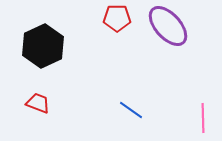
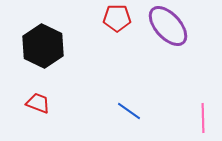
black hexagon: rotated 9 degrees counterclockwise
blue line: moved 2 px left, 1 px down
